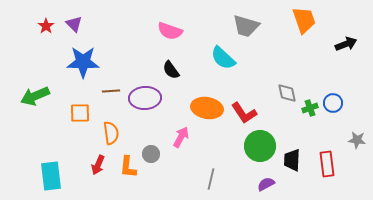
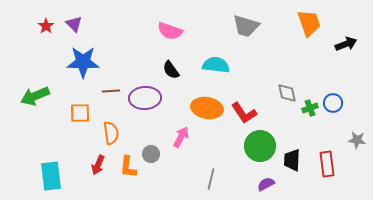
orange trapezoid: moved 5 px right, 3 px down
cyan semicircle: moved 7 px left, 7 px down; rotated 144 degrees clockwise
